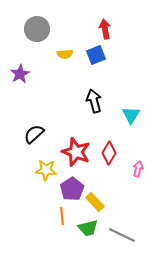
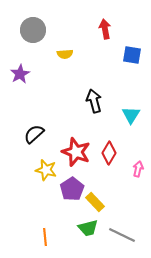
gray circle: moved 4 px left, 1 px down
blue square: moved 36 px right; rotated 30 degrees clockwise
yellow star: rotated 10 degrees clockwise
orange line: moved 17 px left, 21 px down
